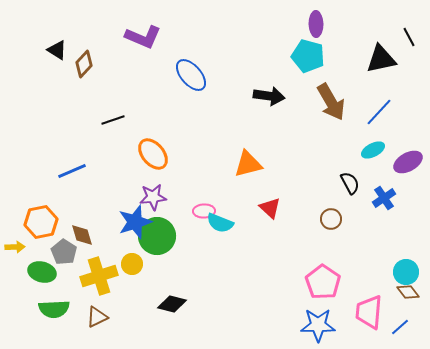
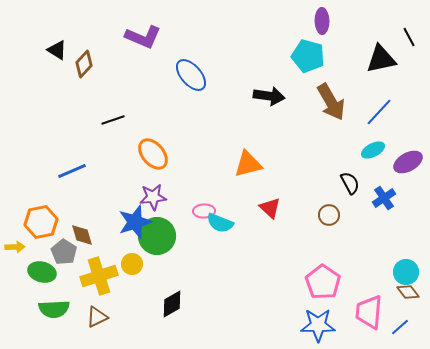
purple ellipse at (316, 24): moved 6 px right, 3 px up
brown circle at (331, 219): moved 2 px left, 4 px up
black diamond at (172, 304): rotated 44 degrees counterclockwise
